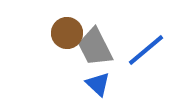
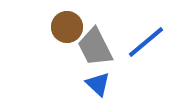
brown circle: moved 6 px up
blue line: moved 8 px up
